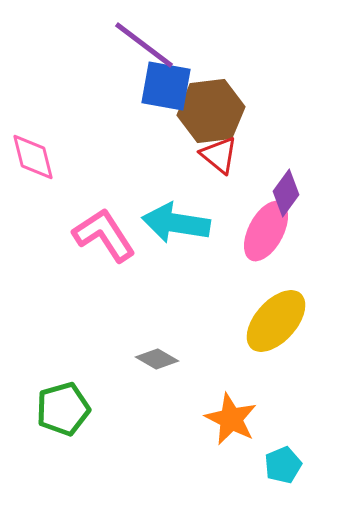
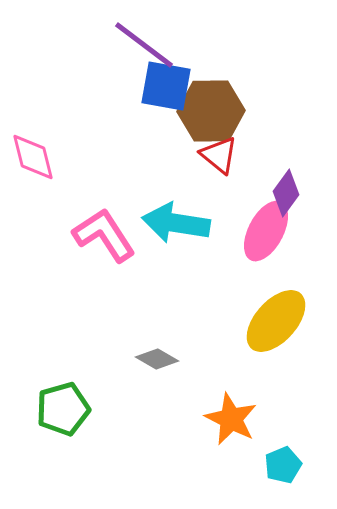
brown hexagon: rotated 6 degrees clockwise
